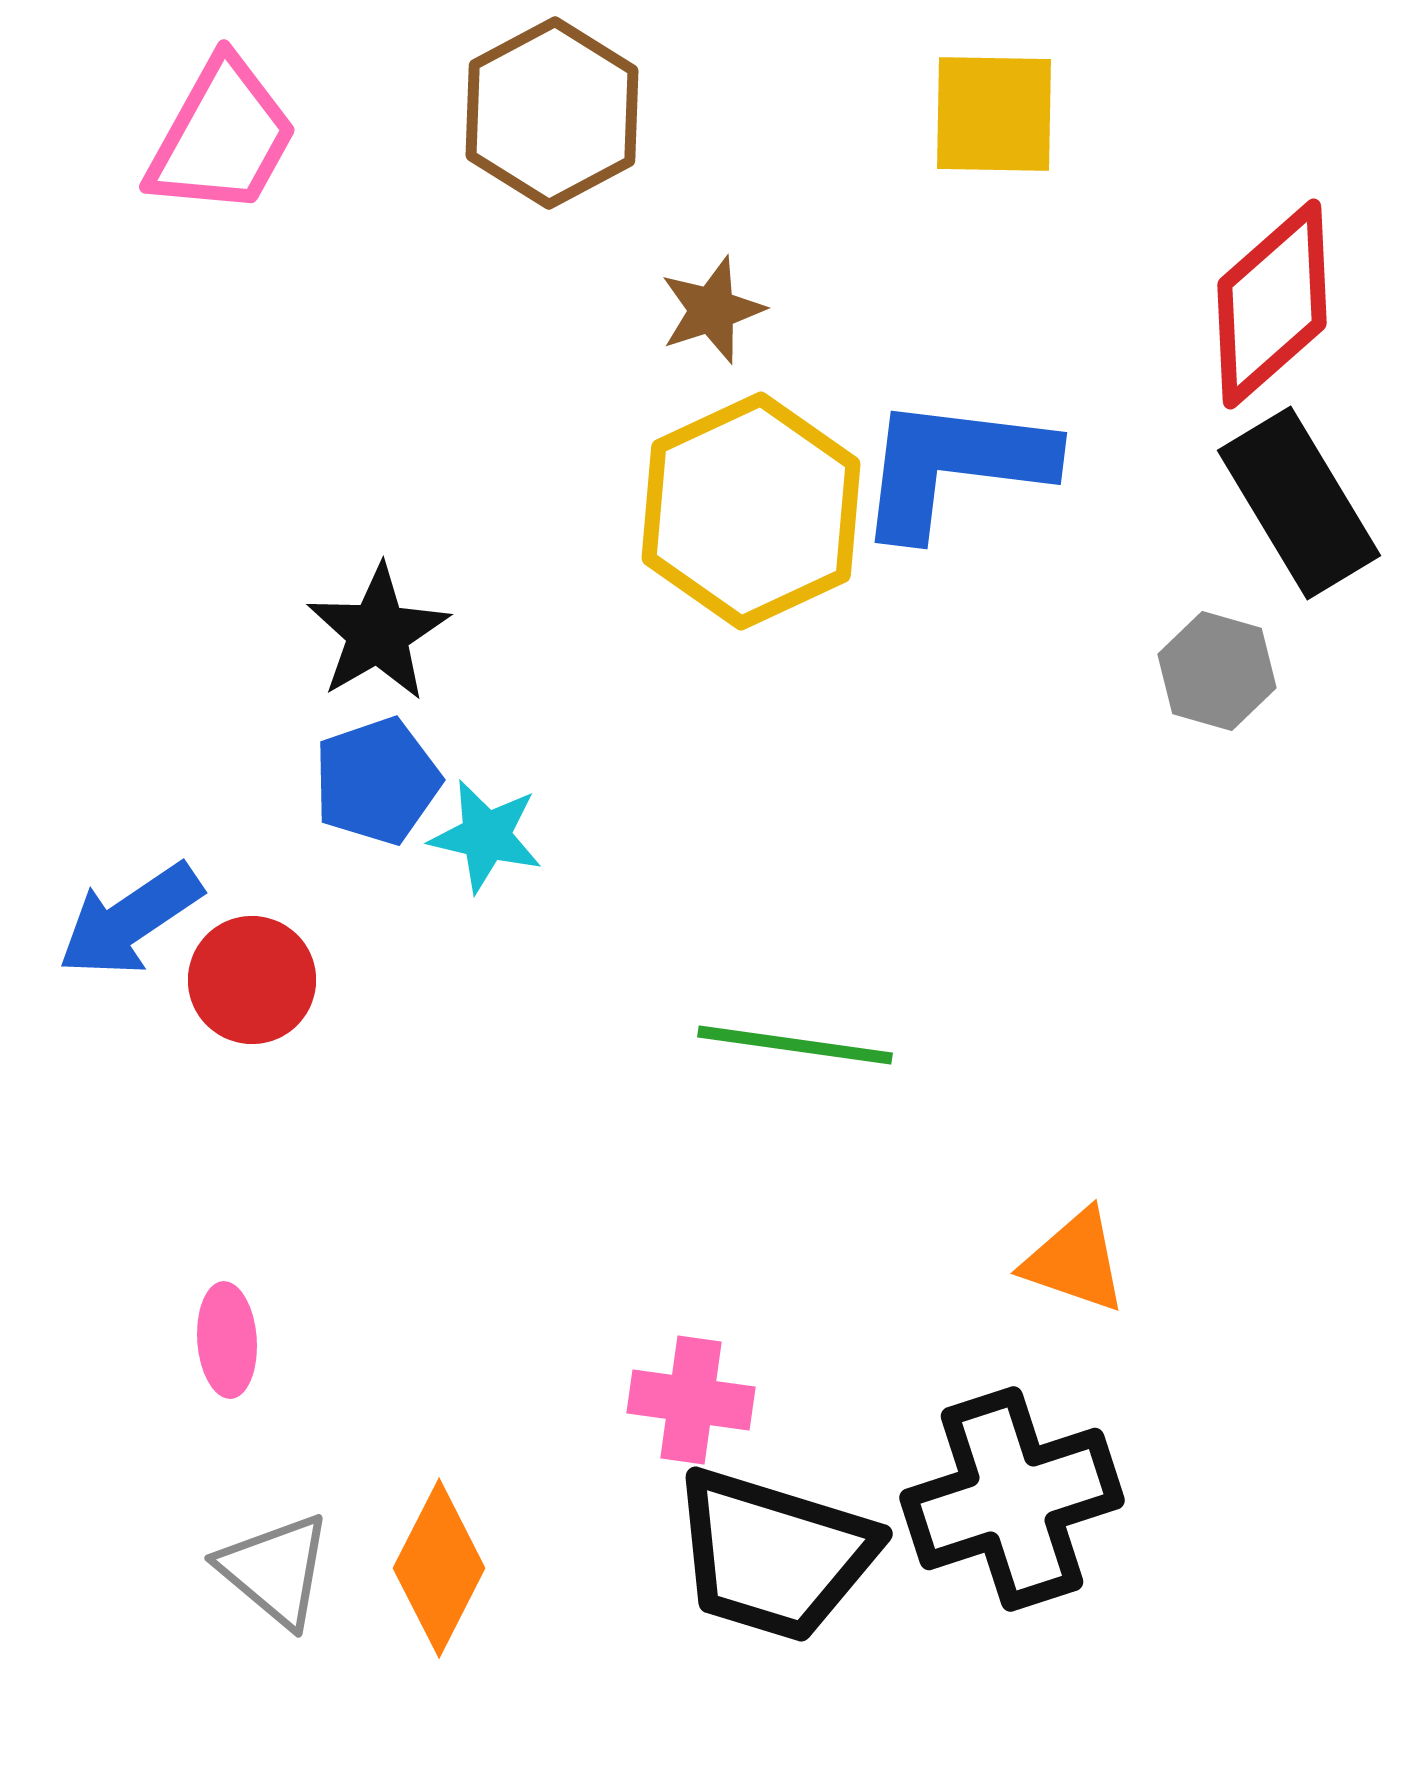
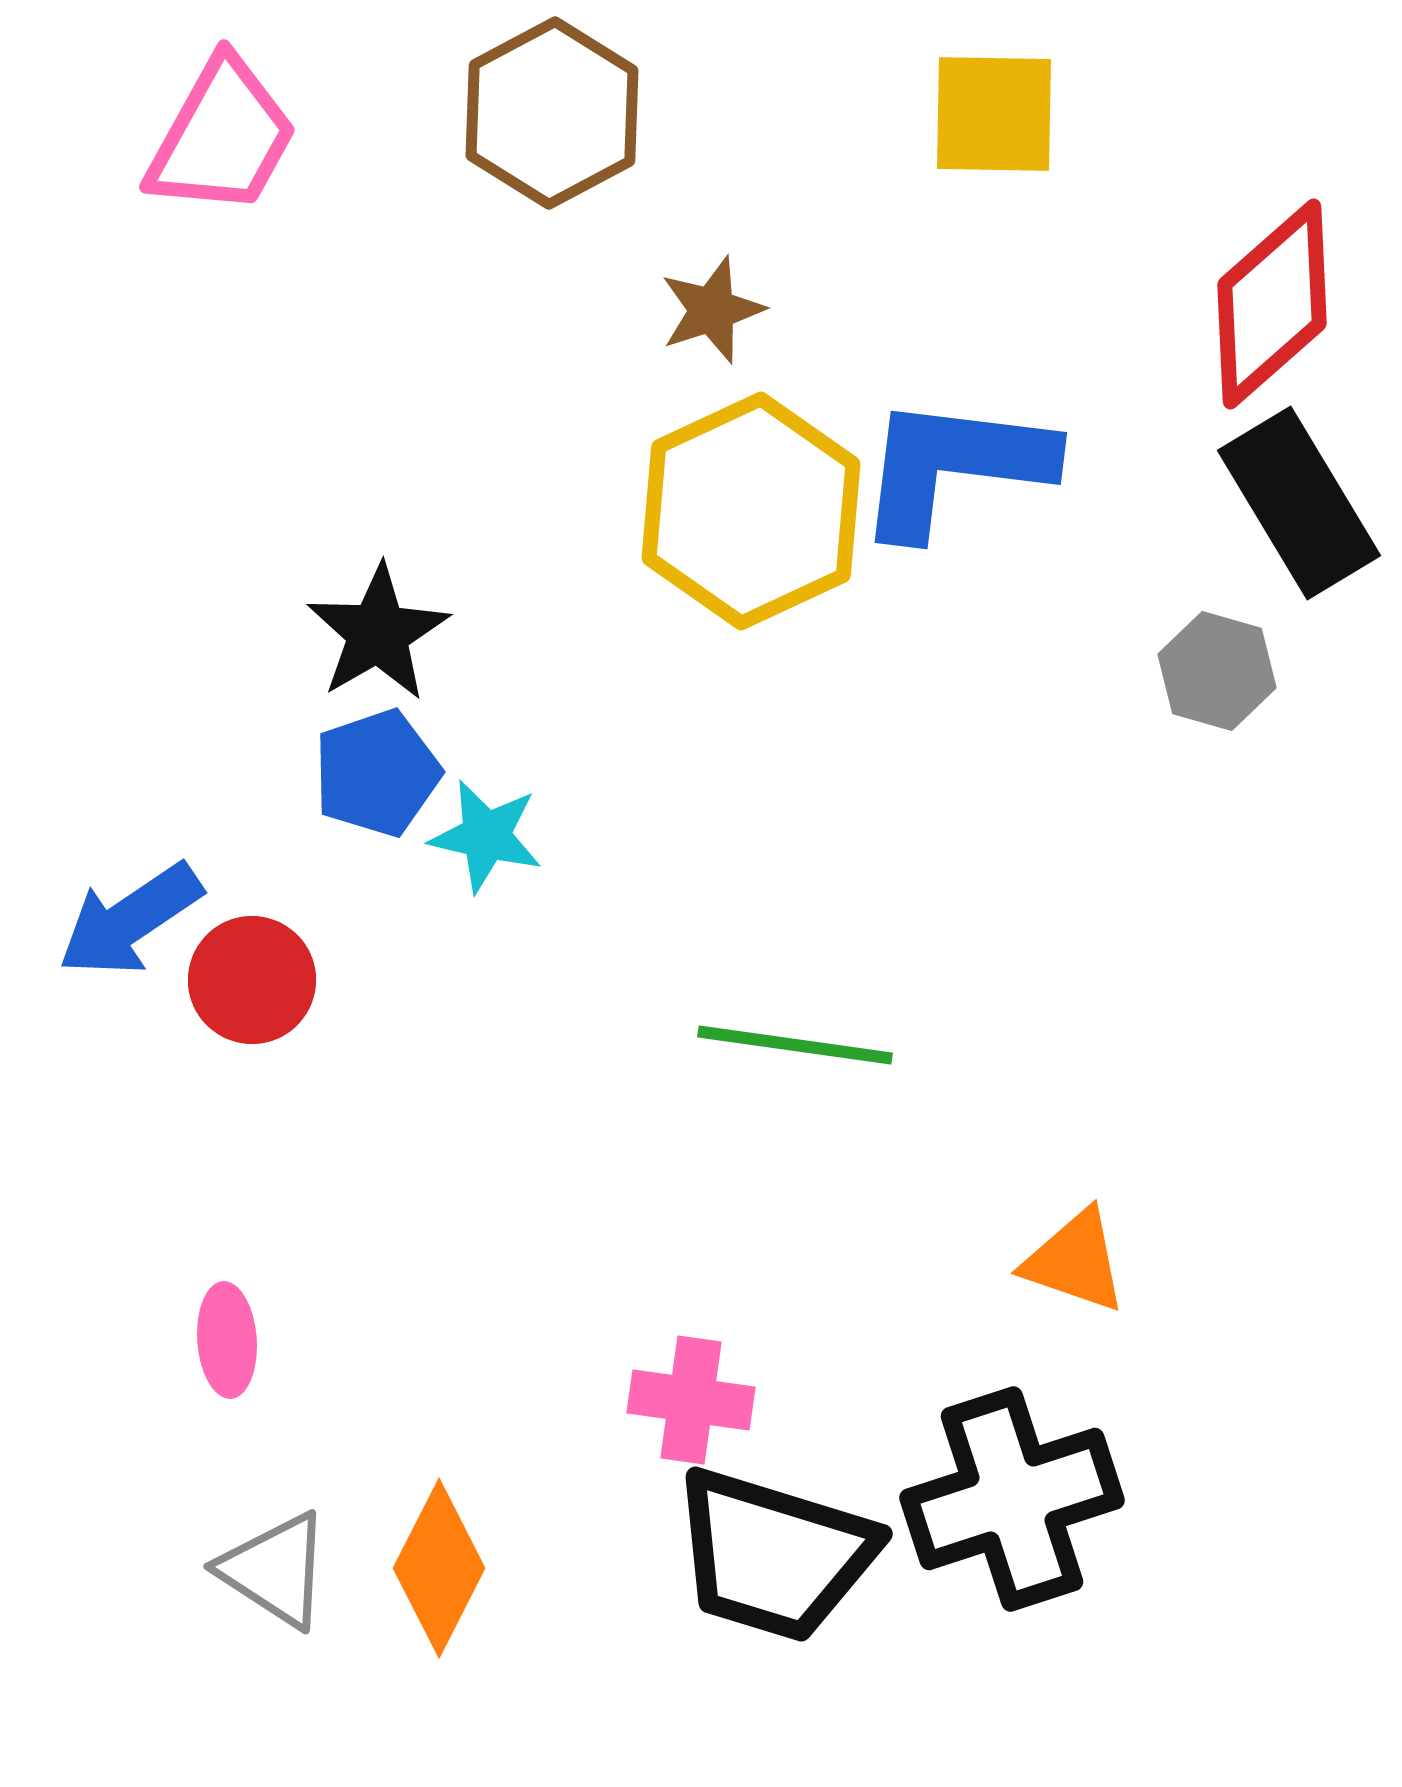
blue pentagon: moved 8 px up
gray triangle: rotated 7 degrees counterclockwise
